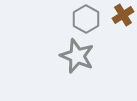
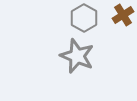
gray hexagon: moved 2 px left, 1 px up
